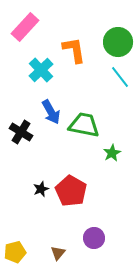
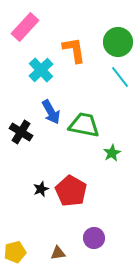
brown triangle: rotated 42 degrees clockwise
